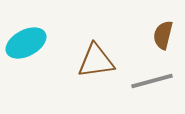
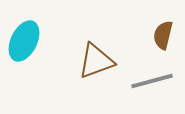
cyan ellipse: moved 2 px left, 2 px up; rotated 36 degrees counterclockwise
brown triangle: rotated 12 degrees counterclockwise
